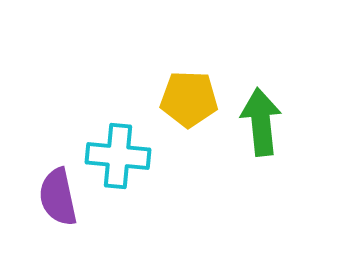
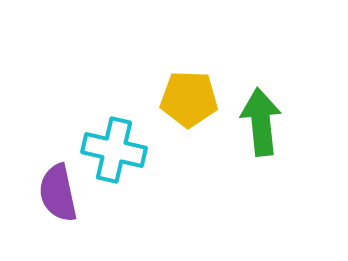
cyan cross: moved 4 px left, 6 px up; rotated 8 degrees clockwise
purple semicircle: moved 4 px up
